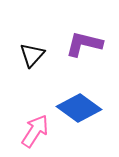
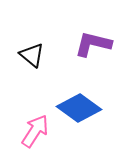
purple L-shape: moved 9 px right
black triangle: rotated 32 degrees counterclockwise
